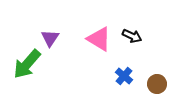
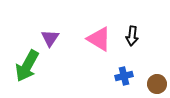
black arrow: rotated 72 degrees clockwise
green arrow: moved 2 px down; rotated 12 degrees counterclockwise
blue cross: rotated 36 degrees clockwise
